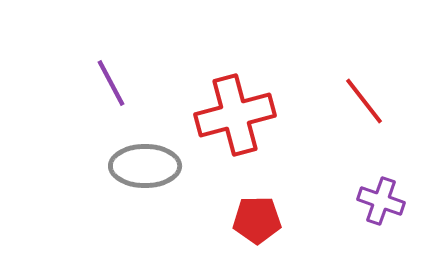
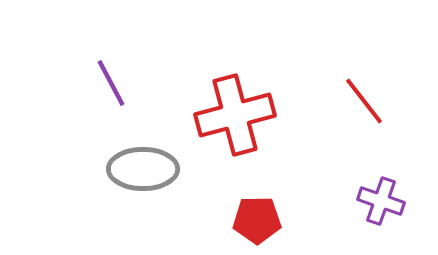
gray ellipse: moved 2 px left, 3 px down
